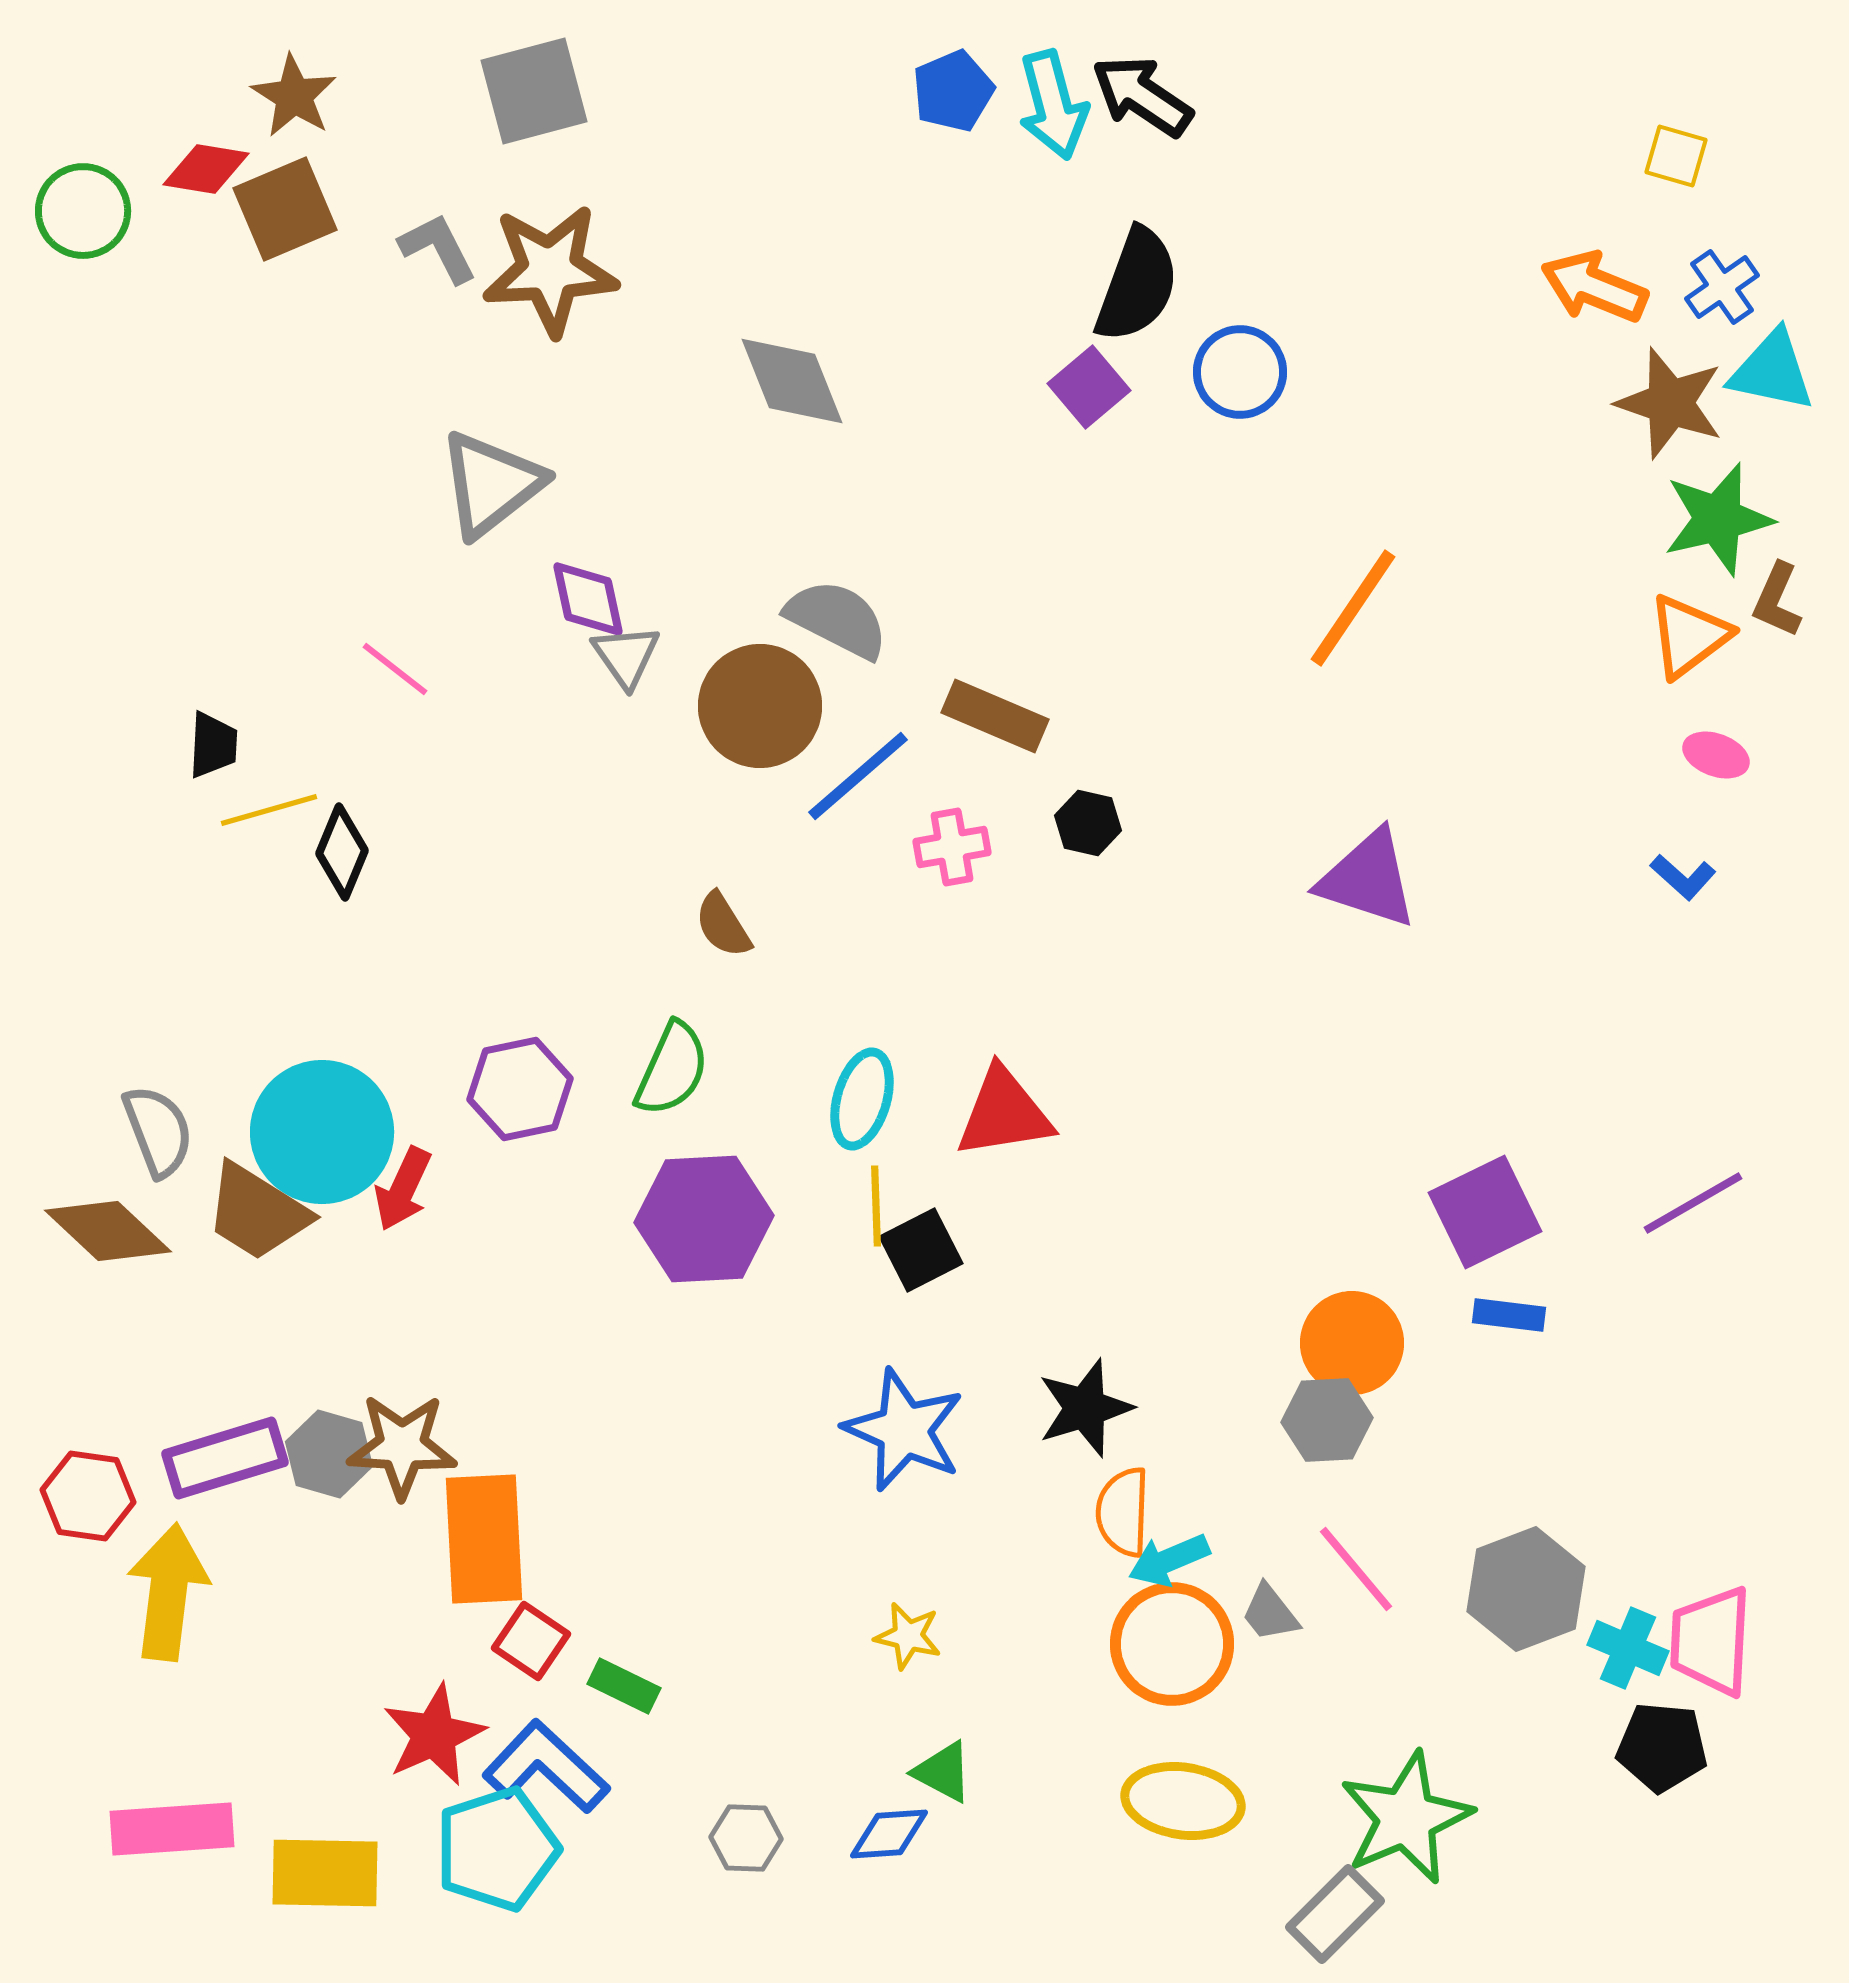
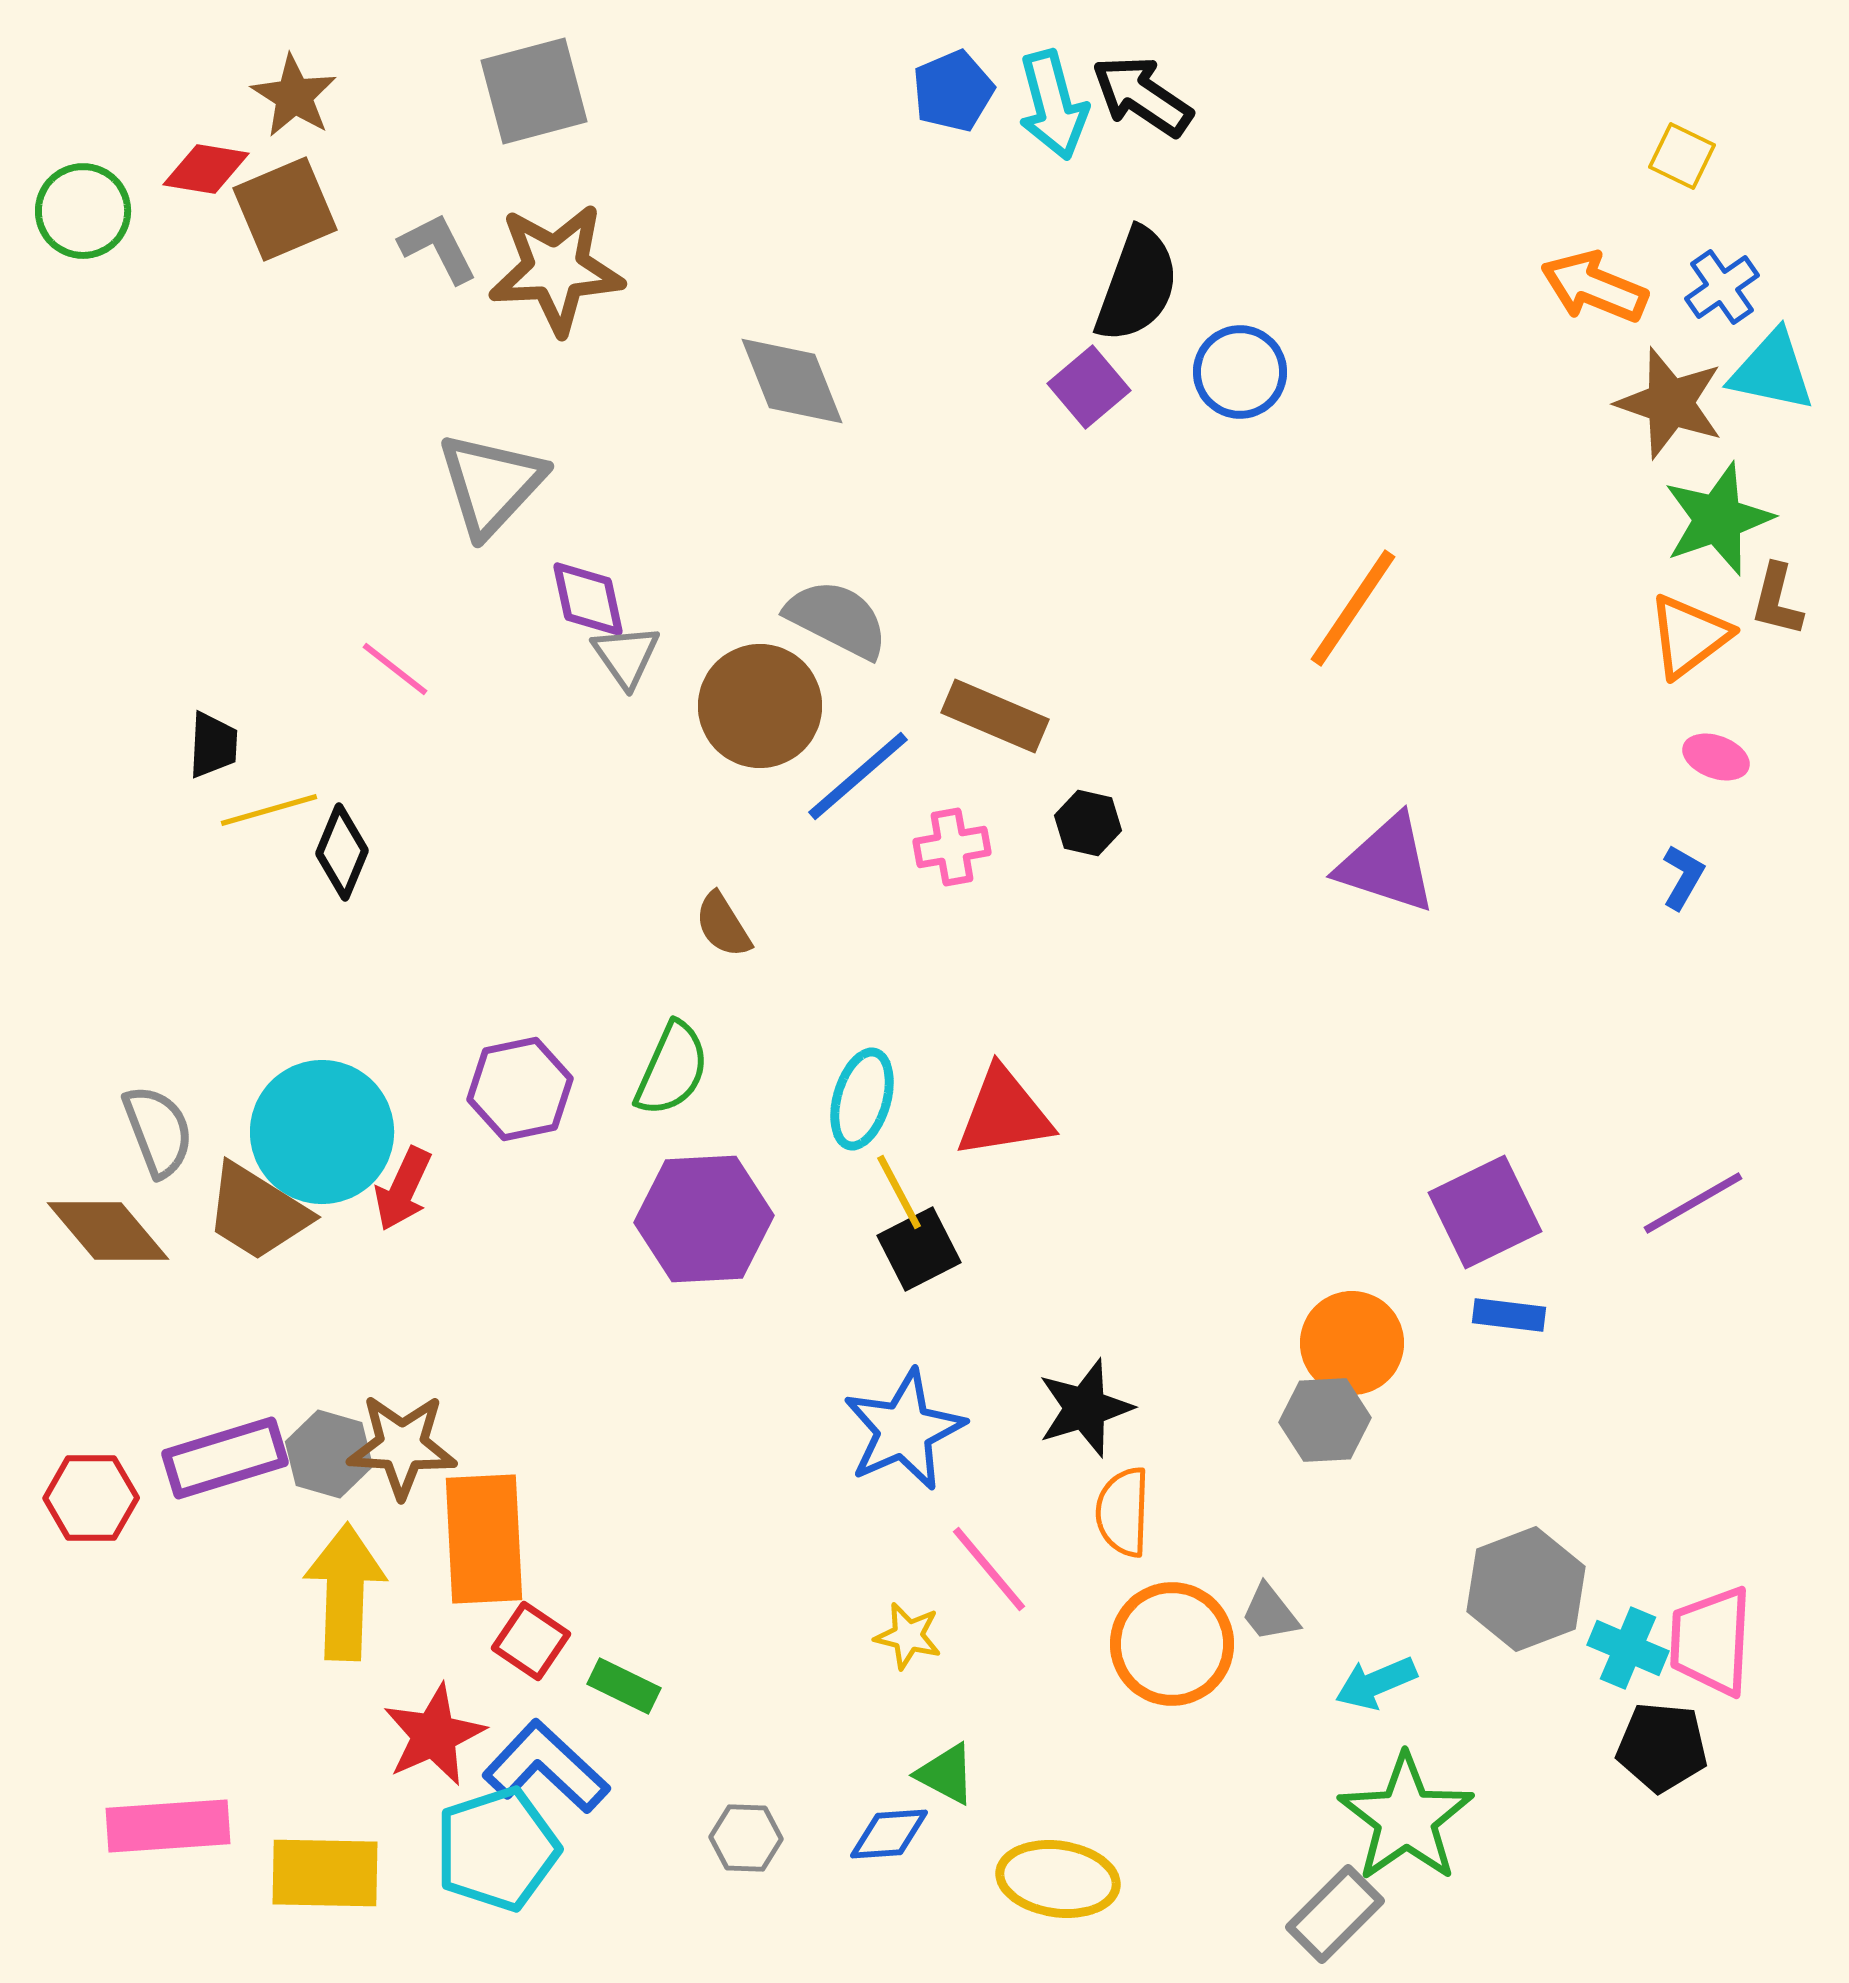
yellow square at (1676, 156): moved 6 px right; rotated 10 degrees clockwise
brown star at (550, 270): moved 6 px right, 1 px up
gray triangle at (491, 484): rotated 9 degrees counterclockwise
green star at (1718, 519): rotated 6 degrees counterclockwise
brown L-shape at (1777, 600): rotated 10 degrees counterclockwise
pink ellipse at (1716, 755): moved 2 px down
blue L-shape at (1683, 877): rotated 102 degrees counterclockwise
purple triangle at (1368, 879): moved 19 px right, 15 px up
yellow line at (876, 1206): moved 23 px right, 14 px up; rotated 26 degrees counterclockwise
brown diamond at (108, 1231): rotated 7 degrees clockwise
black square at (921, 1250): moved 2 px left, 1 px up
gray hexagon at (1327, 1420): moved 2 px left
blue star at (904, 1430): rotated 24 degrees clockwise
red hexagon at (88, 1496): moved 3 px right, 2 px down; rotated 8 degrees counterclockwise
cyan arrow at (1169, 1560): moved 207 px right, 123 px down
pink line at (1356, 1569): moved 367 px left
yellow arrow at (168, 1592): moved 177 px right; rotated 5 degrees counterclockwise
green triangle at (943, 1772): moved 3 px right, 2 px down
yellow ellipse at (1183, 1801): moved 125 px left, 78 px down
green star at (1406, 1818): rotated 12 degrees counterclockwise
pink rectangle at (172, 1829): moved 4 px left, 3 px up
